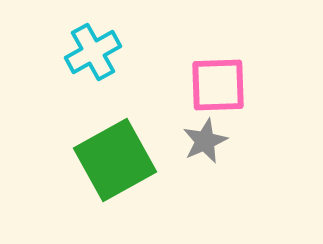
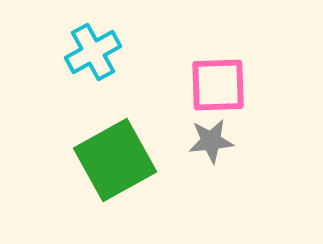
gray star: moved 6 px right; rotated 18 degrees clockwise
